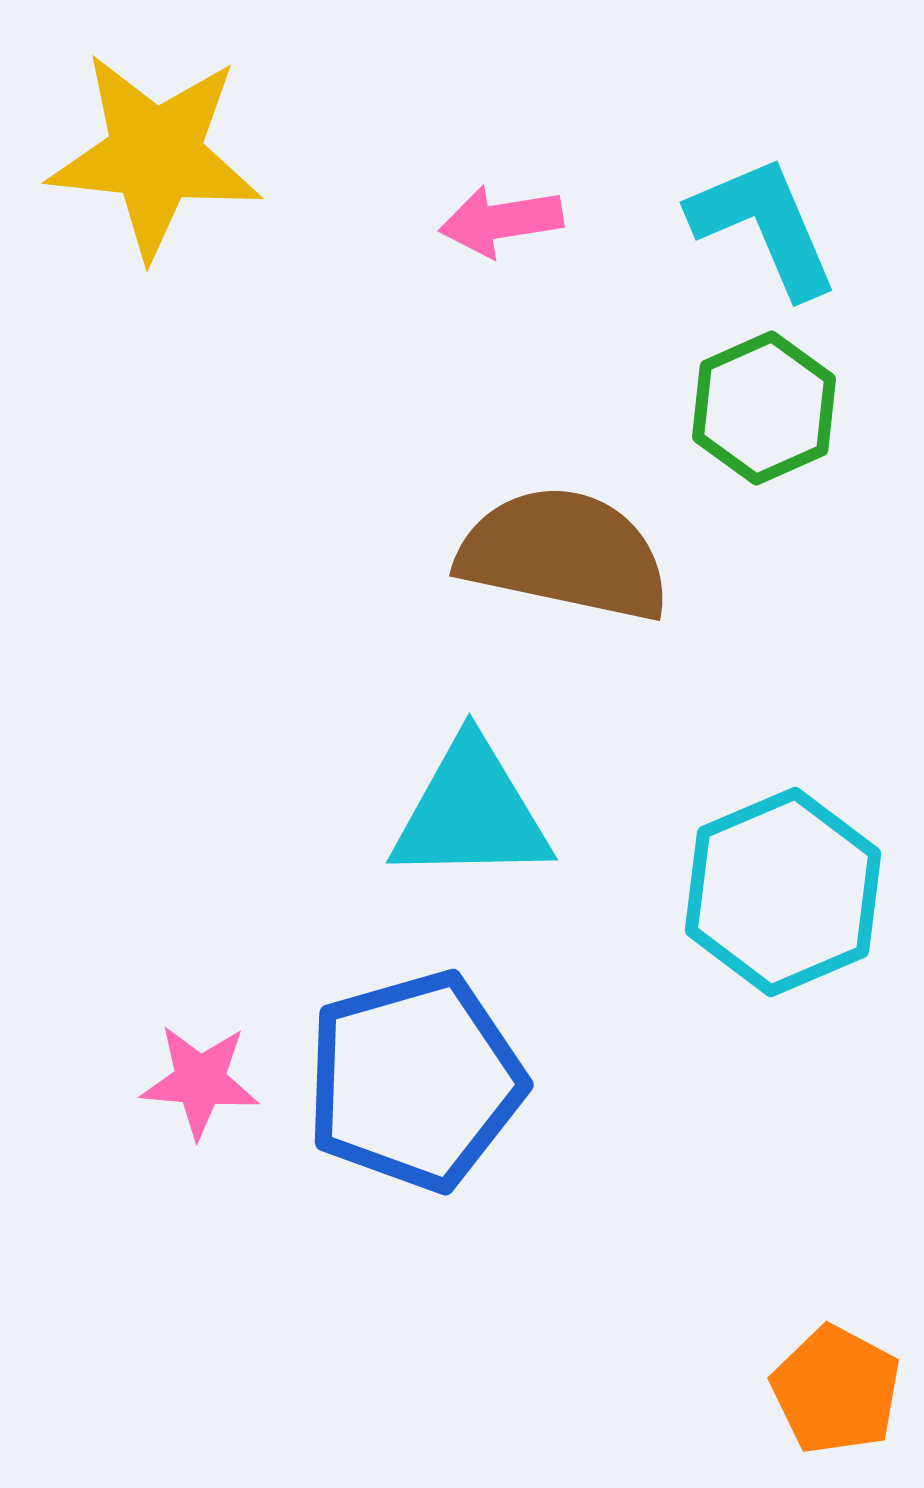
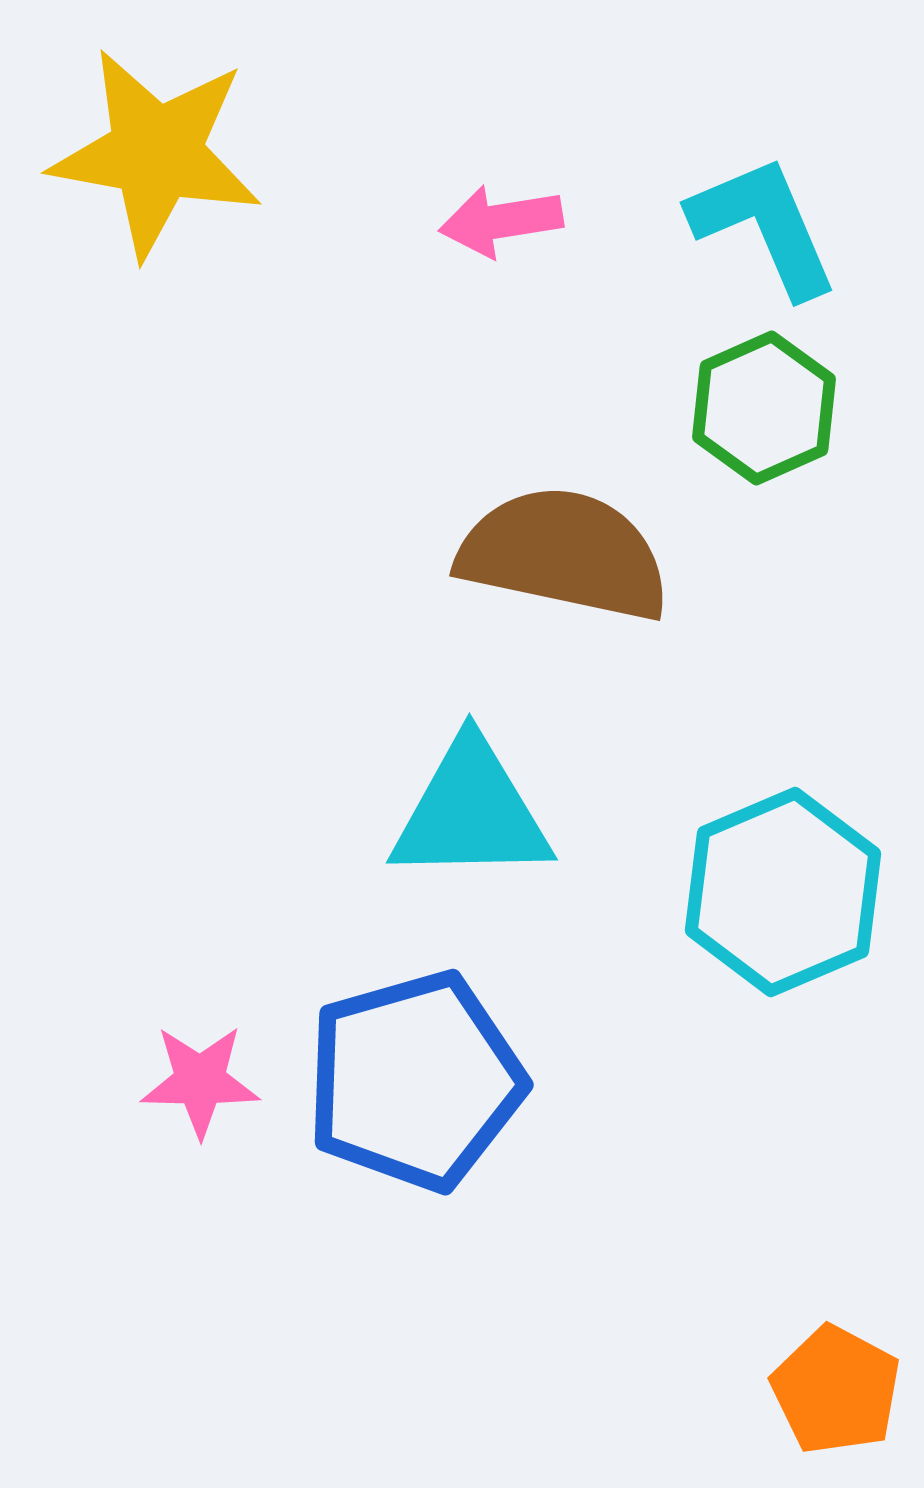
yellow star: moved 1 px right, 2 px up; rotated 4 degrees clockwise
pink star: rotated 4 degrees counterclockwise
